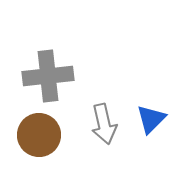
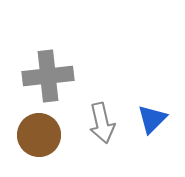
blue triangle: moved 1 px right
gray arrow: moved 2 px left, 1 px up
